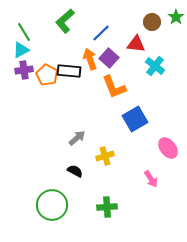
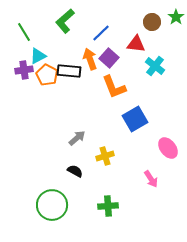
cyan triangle: moved 17 px right, 6 px down
green cross: moved 1 px right, 1 px up
